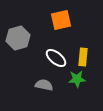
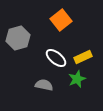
orange square: rotated 25 degrees counterclockwise
yellow rectangle: rotated 60 degrees clockwise
green star: rotated 18 degrees counterclockwise
